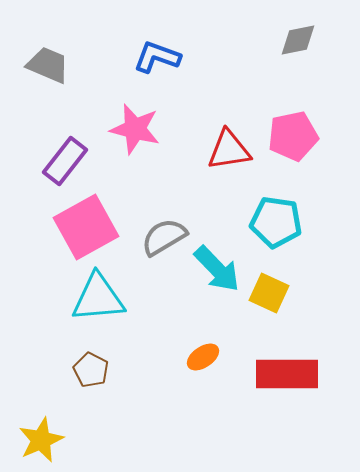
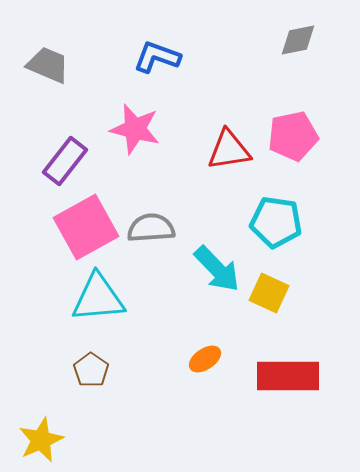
gray semicircle: moved 13 px left, 9 px up; rotated 27 degrees clockwise
orange ellipse: moved 2 px right, 2 px down
brown pentagon: rotated 8 degrees clockwise
red rectangle: moved 1 px right, 2 px down
